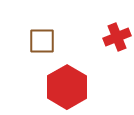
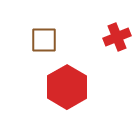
brown square: moved 2 px right, 1 px up
